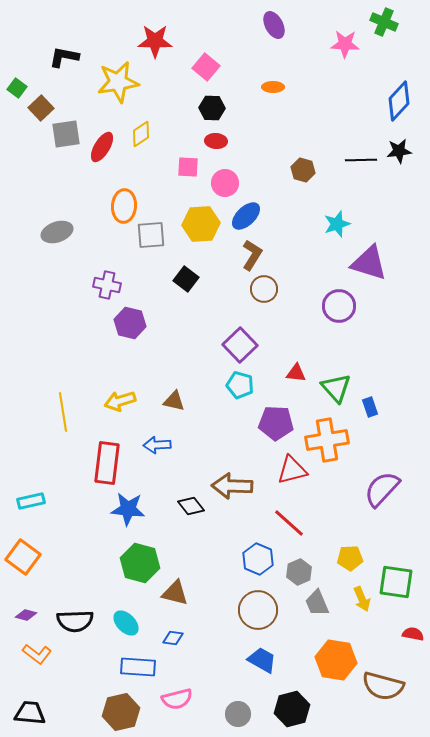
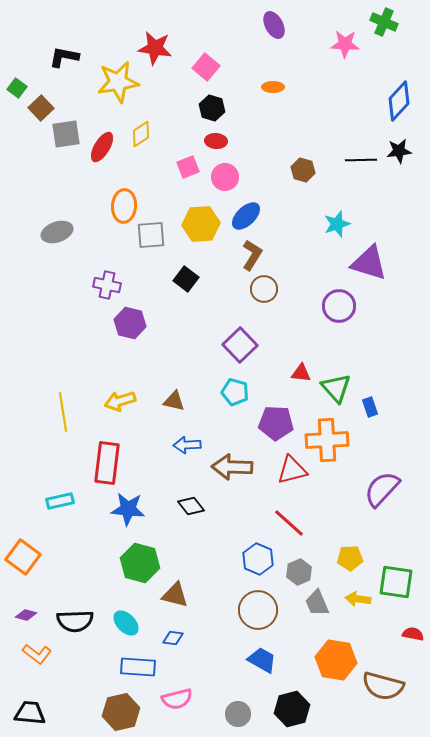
red star at (155, 41): moved 7 px down; rotated 8 degrees clockwise
black hexagon at (212, 108): rotated 15 degrees clockwise
pink square at (188, 167): rotated 25 degrees counterclockwise
pink circle at (225, 183): moved 6 px up
red triangle at (296, 373): moved 5 px right
cyan pentagon at (240, 385): moved 5 px left, 7 px down
orange cross at (327, 440): rotated 6 degrees clockwise
blue arrow at (157, 445): moved 30 px right
brown arrow at (232, 486): moved 19 px up
cyan rectangle at (31, 501): moved 29 px right
brown triangle at (175, 593): moved 2 px down
yellow arrow at (362, 599): moved 4 px left; rotated 120 degrees clockwise
